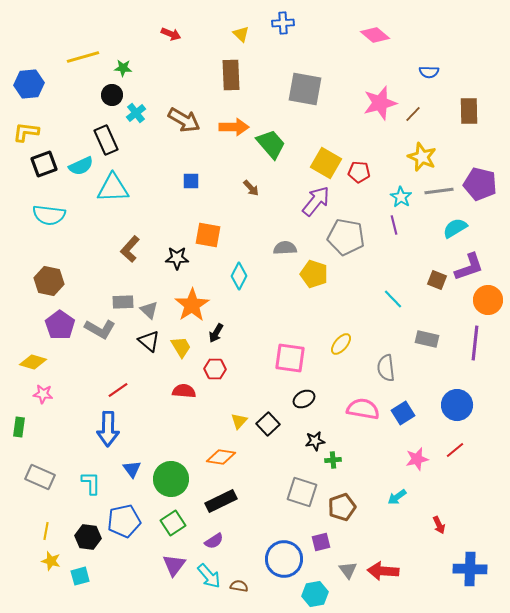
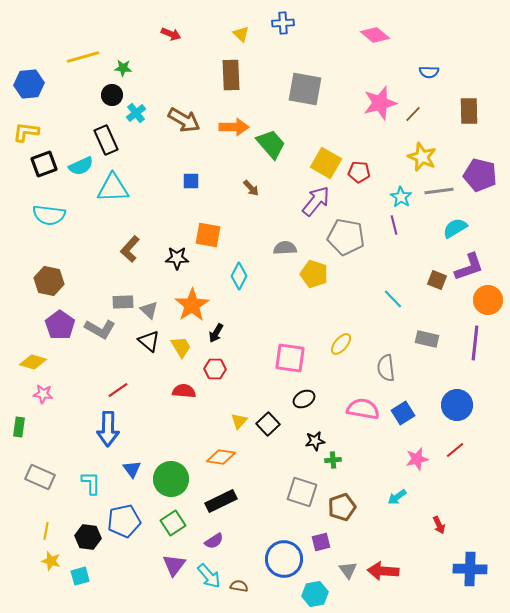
purple pentagon at (480, 184): moved 9 px up
